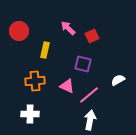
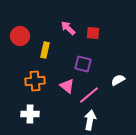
red circle: moved 1 px right, 5 px down
red square: moved 1 px right, 3 px up; rotated 32 degrees clockwise
pink triangle: rotated 14 degrees clockwise
